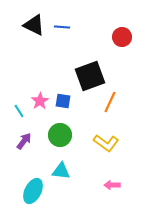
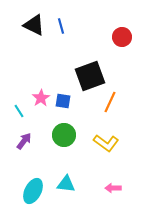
blue line: moved 1 px left, 1 px up; rotated 70 degrees clockwise
pink star: moved 1 px right, 3 px up
green circle: moved 4 px right
cyan triangle: moved 5 px right, 13 px down
pink arrow: moved 1 px right, 3 px down
